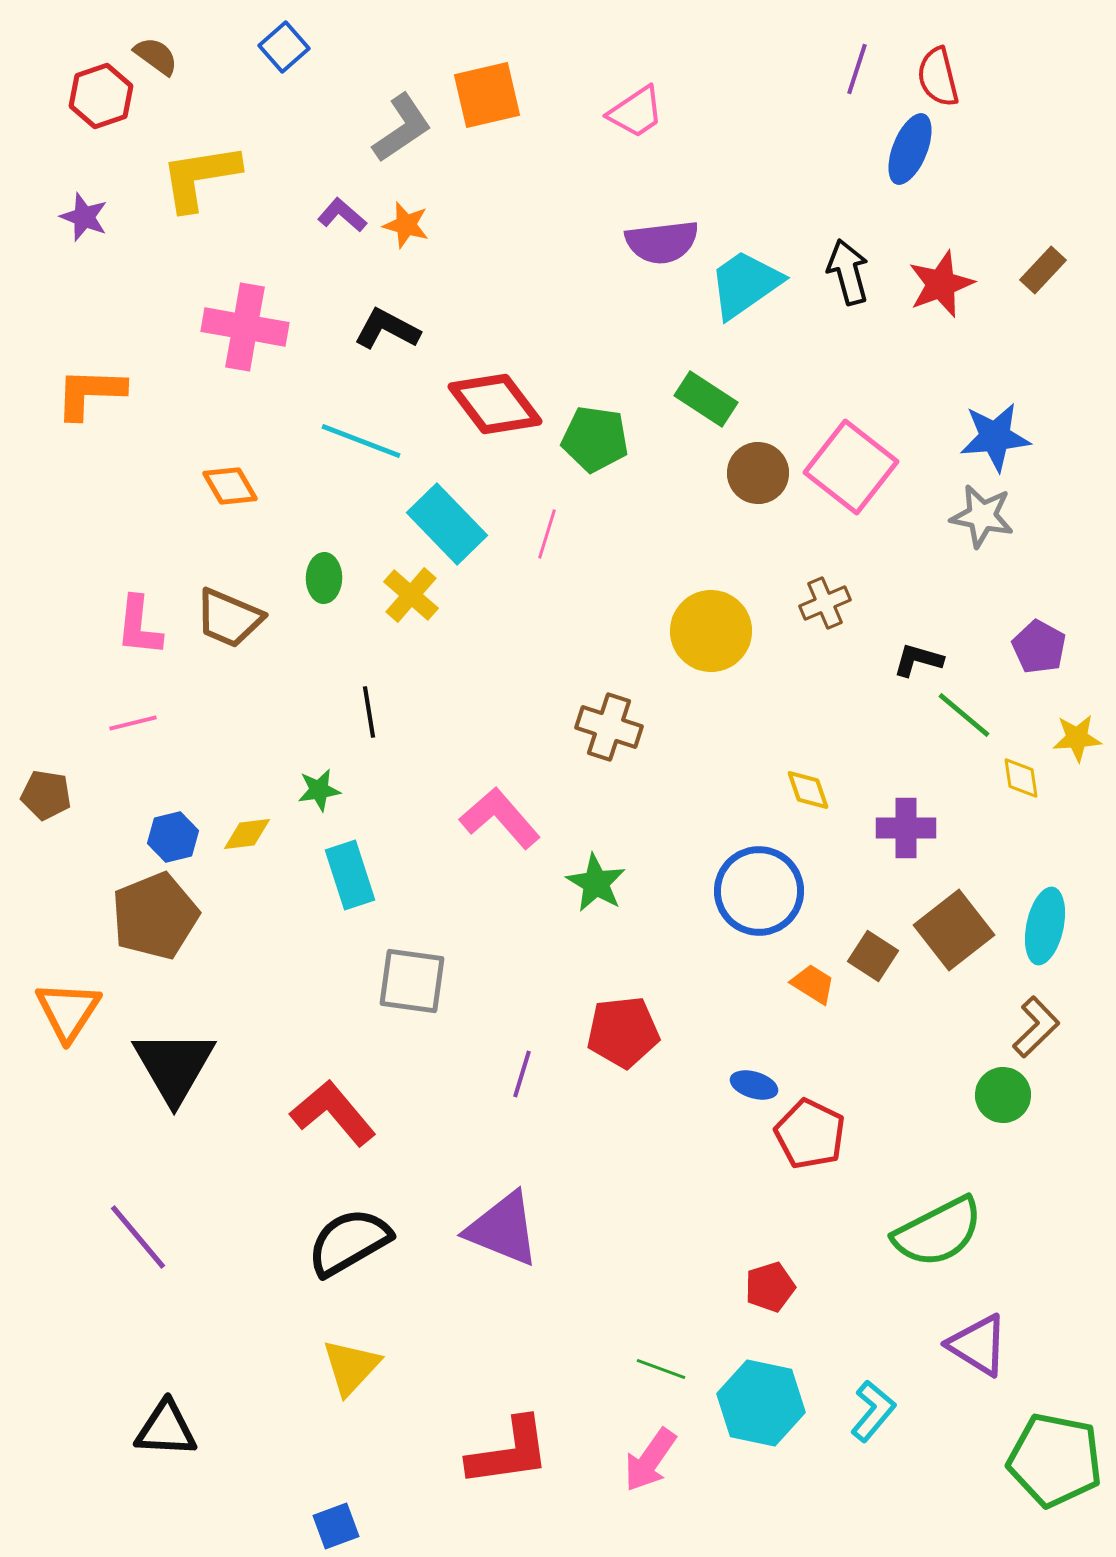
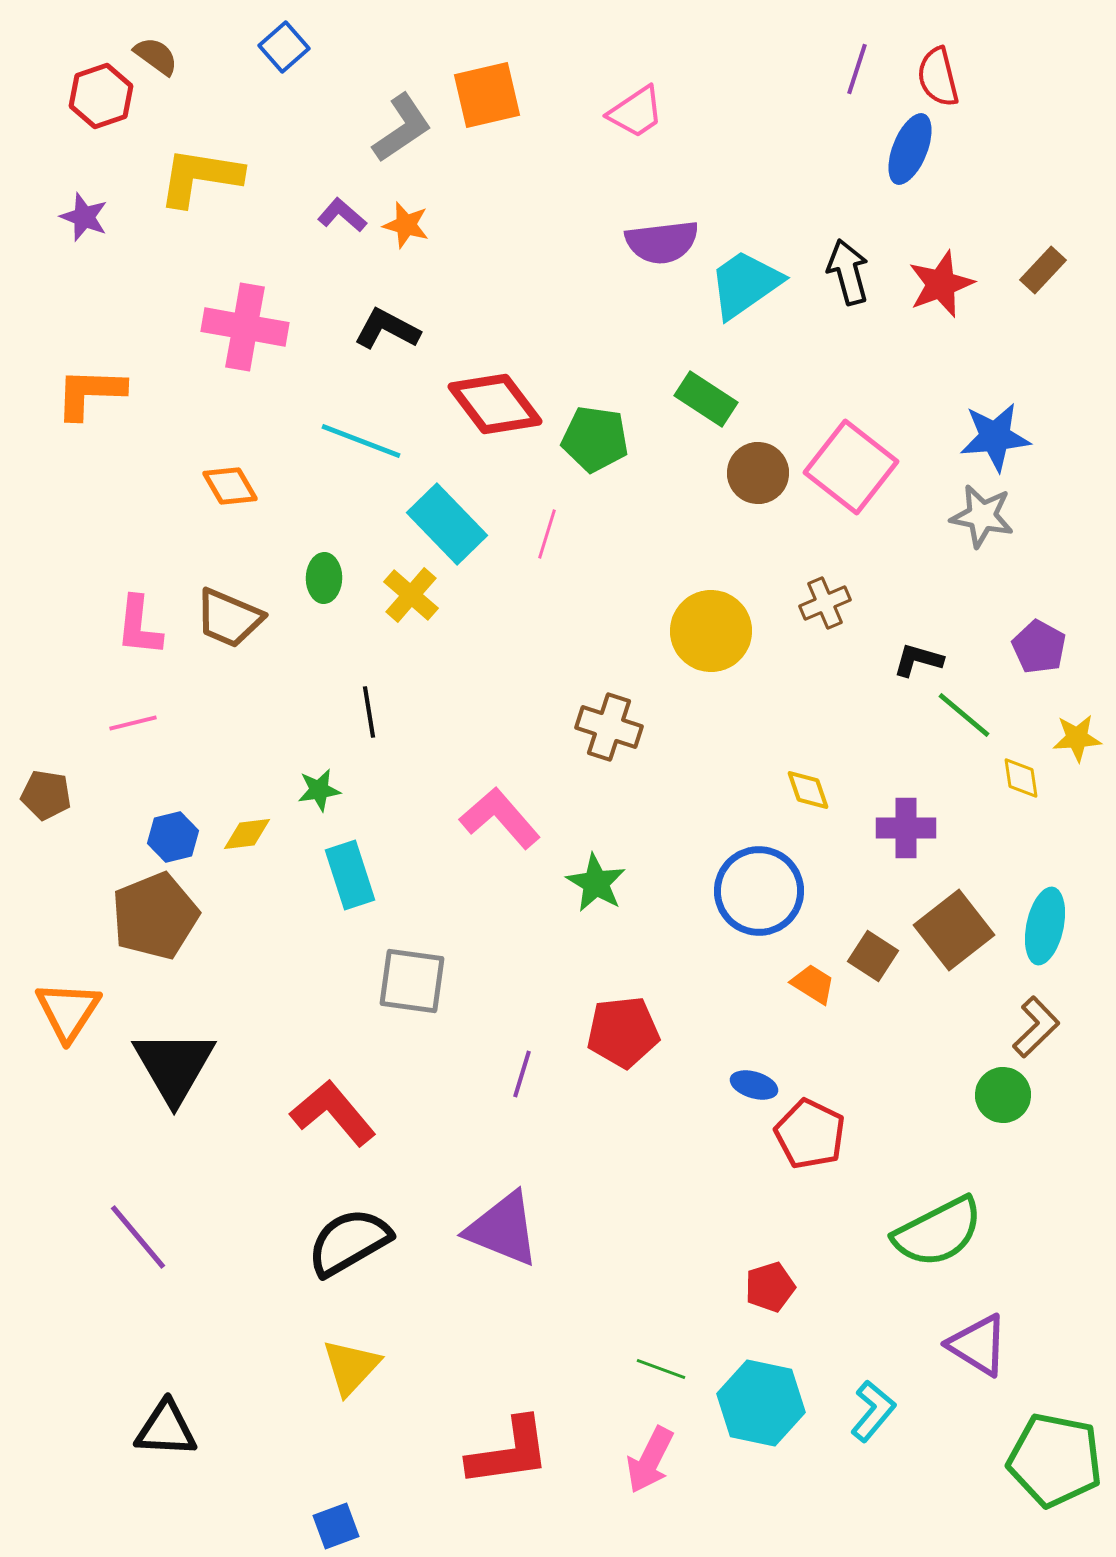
yellow L-shape at (200, 177): rotated 18 degrees clockwise
pink arrow at (650, 1460): rotated 8 degrees counterclockwise
